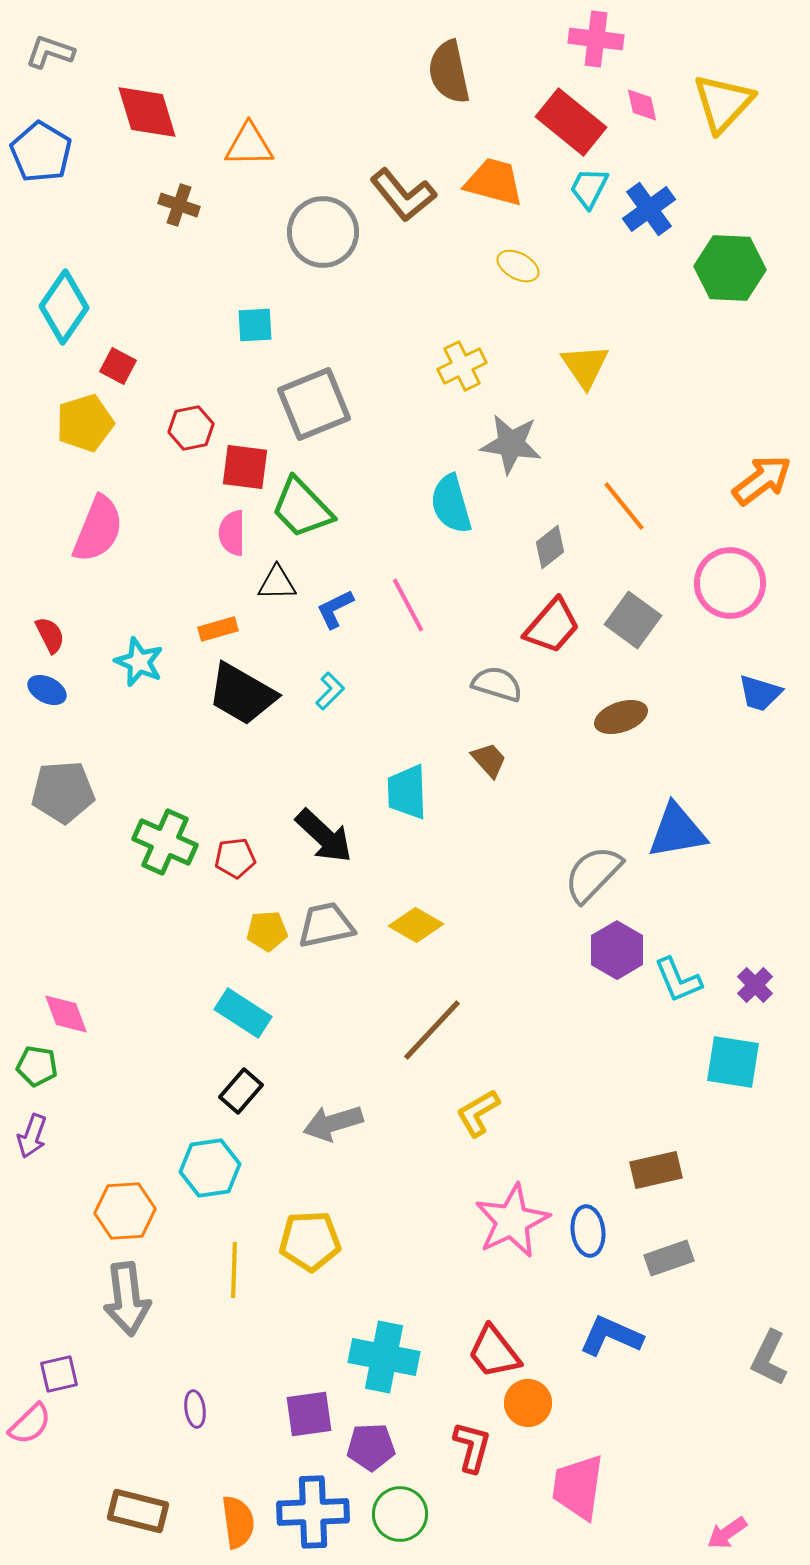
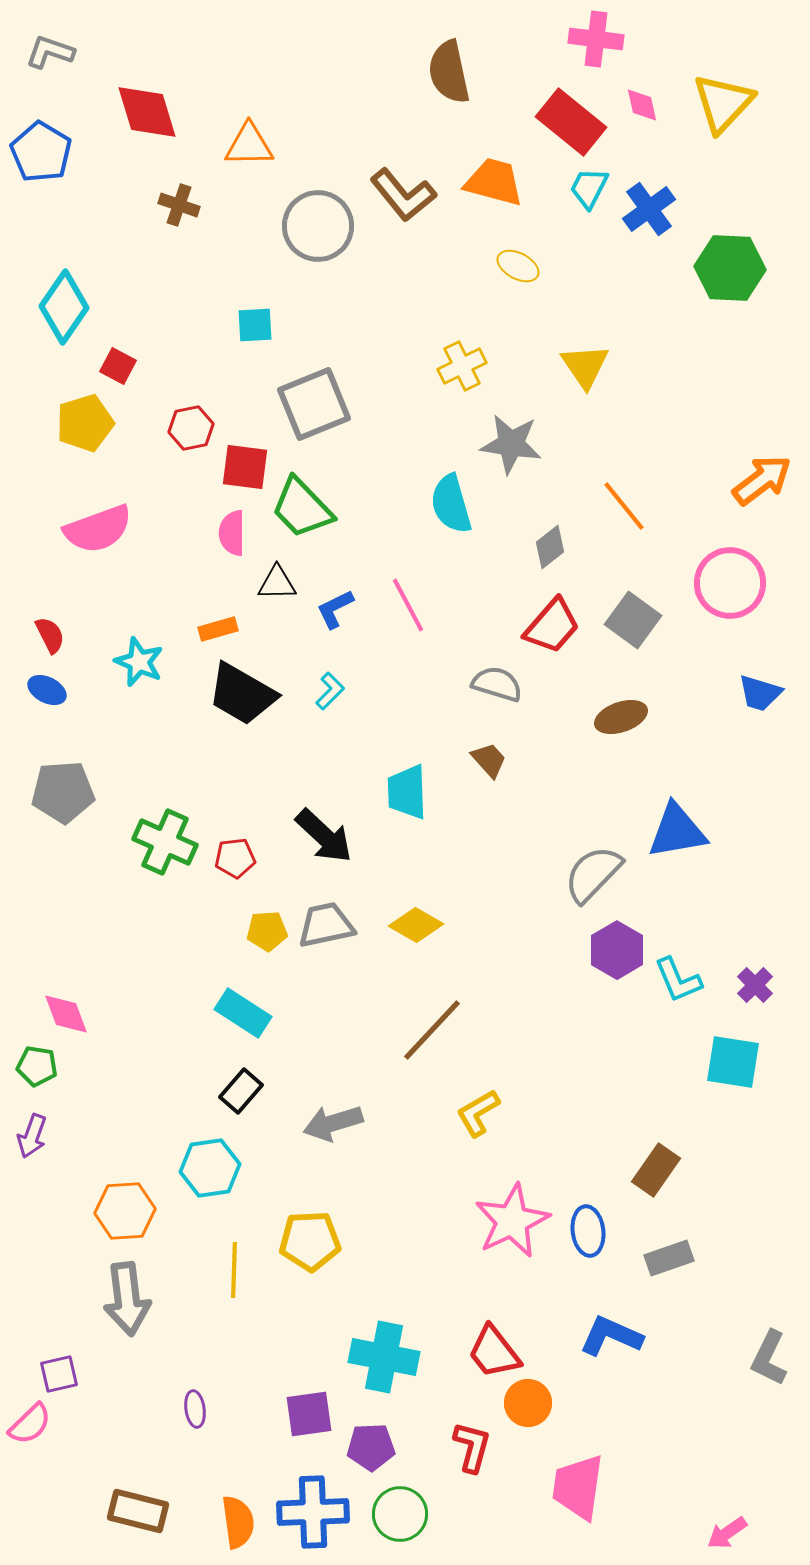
gray circle at (323, 232): moved 5 px left, 6 px up
pink semicircle at (98, 529): rotated 48 degrees clockwise
brown rectangle at (656, 1170): rotated 42 degrees counterclockwise
